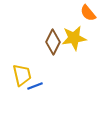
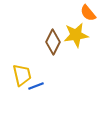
yellow star: moved 2 px right, 3 px up
blue line: moved 1 px right
